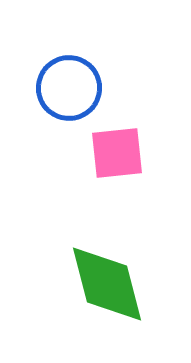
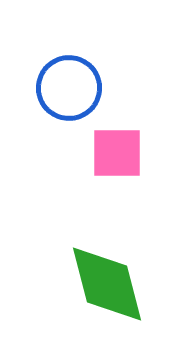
pink square: rotated 6 degrees clockwise
